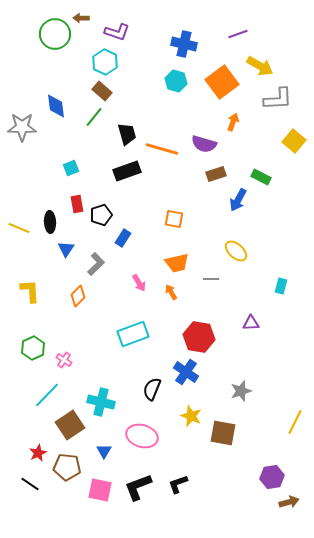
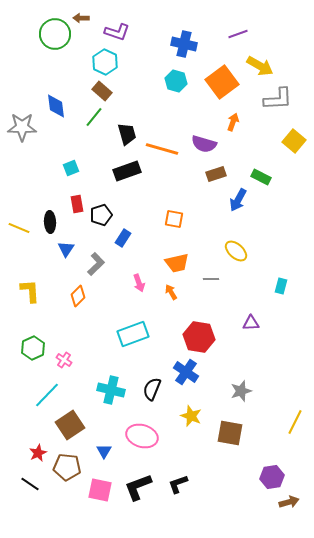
pink arrow at (139, 283): rotated 12 degrees clockwise
cyan cross at (101, 402): moved 10 px right, 12 px up
brown square at (223, 433): moved 7 px right
